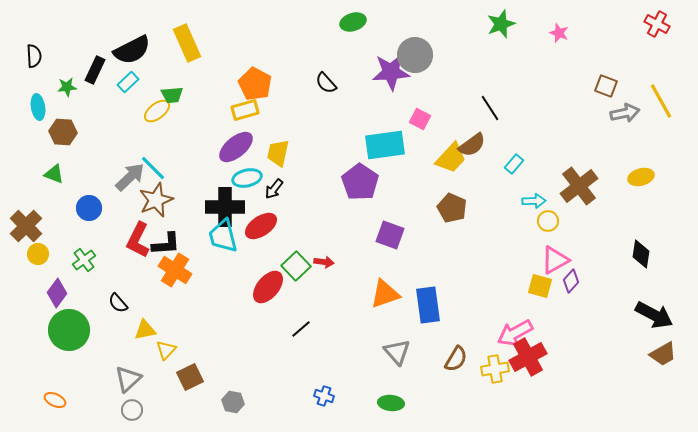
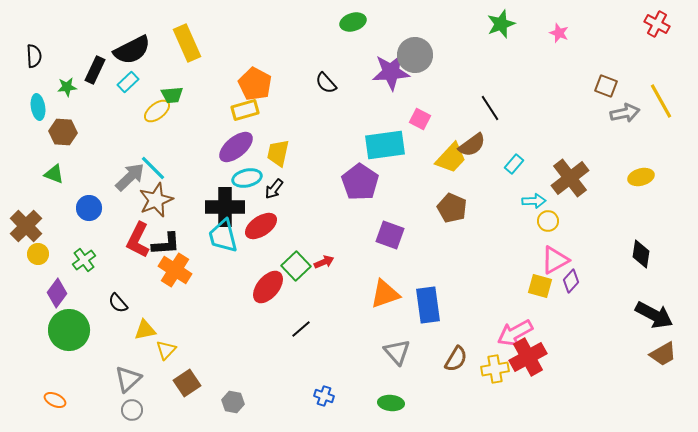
brown cross at (579, 186): moved 9 px left, 8 px up
red arrow at (324, 262): rotated 30 degrees counterclockwise
brown square at (190, 377): moved 3 px left, 6 px down; rotated 8 degrees counterclockwise
